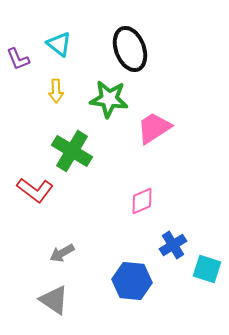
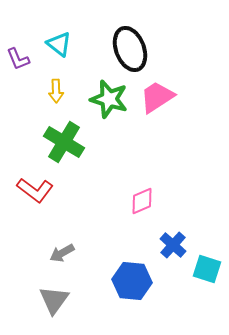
green star: rotated 9 degrees clockwise
pink trapezoid: moved 3 px right, 31 px up
green cross: moved 8 px left, 9 px up
blue cross: rotated 16 degrees counterclockwise
gray triangle: rotated 32 degrees clockwise
